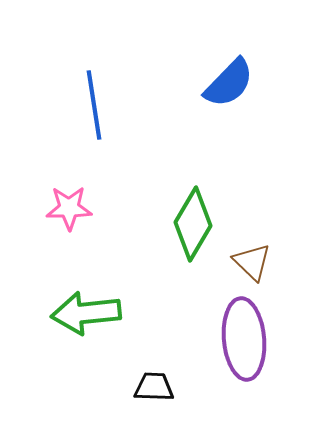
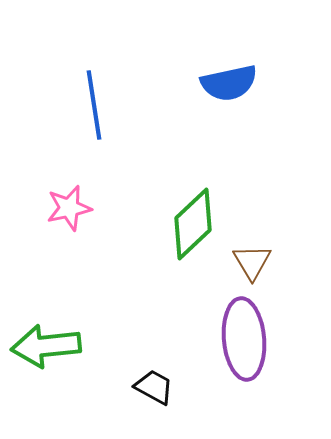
blue semicircle: rotated 34 degrees clockwise
pink star: rotated 12 degrees counterclockwise
green diamond: rotated 16 degrees clockwise
brown triangle: rotated 15 degrees clockwise
green arrow: moved 40 px left, 33 px down
black trapezoid: rotated 27 degrees clockwise
